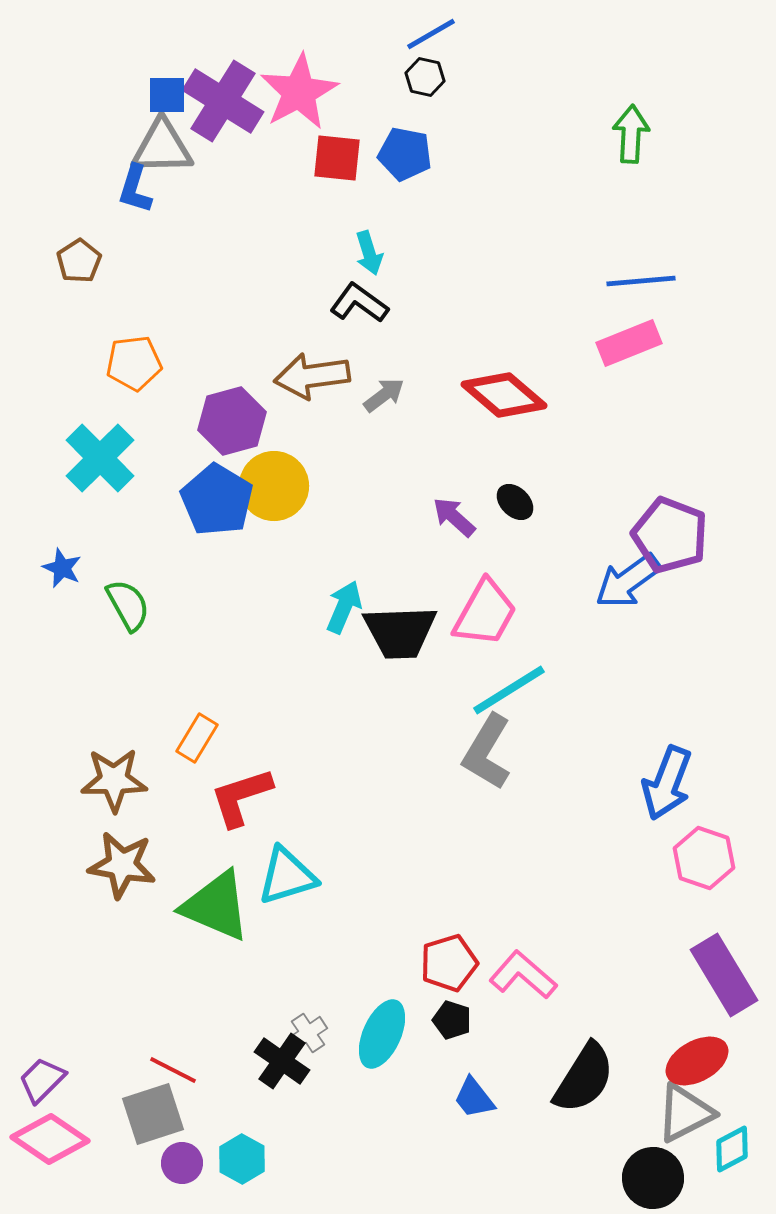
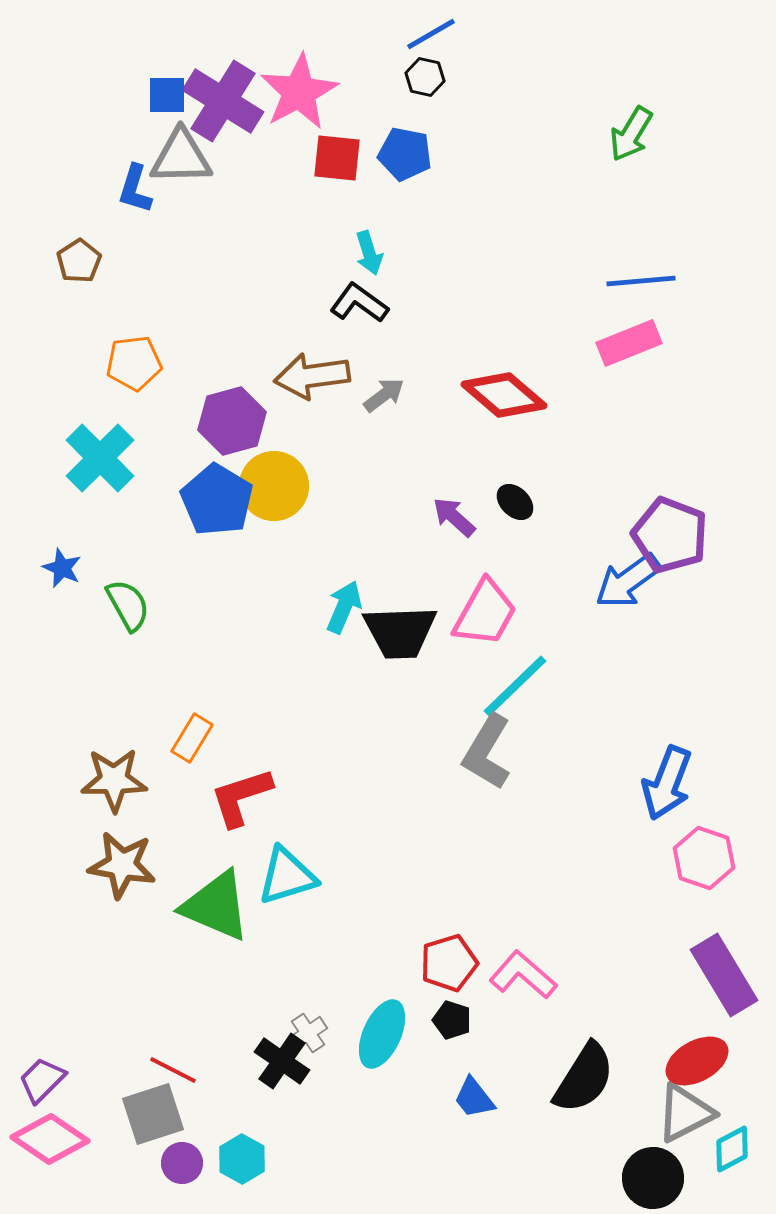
green arrow at (631, 134): rotated 152 degrees counterclockwise
gray triangle at (162, 147): moved 19 px right, 10 px down
cyan line at (509, 690): moved 6 px right, 4 px up; rotated 12 degrees counterclockwise
orange rectangle at (197, 738): moved 5 px left
